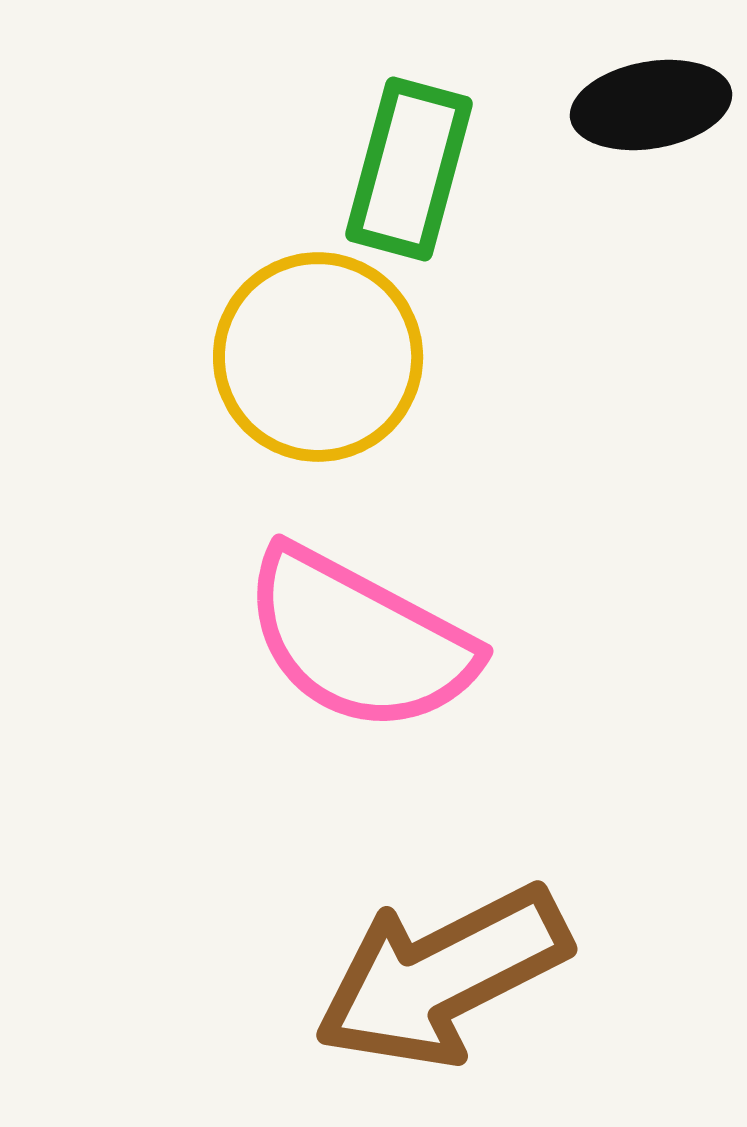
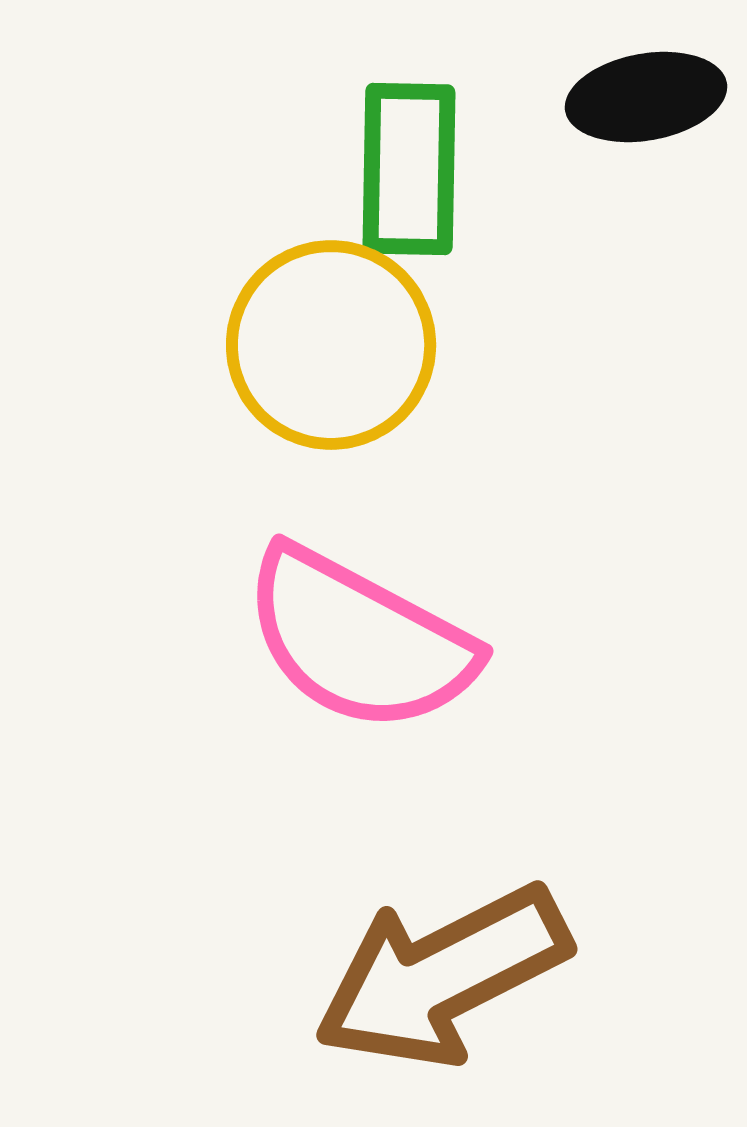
black ellipse: moved 5 px left, 8 px up
green rectangle: rotated 14 degrees counterclockwise
yellow circle: moved 13 px right, 12 px up
